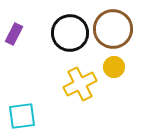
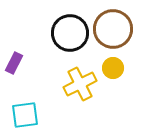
purple rectangle: moved 29 px down
yellow circle: moved 1 px left, 1 px down
cyan square: moved 3 px right, 1 px up
